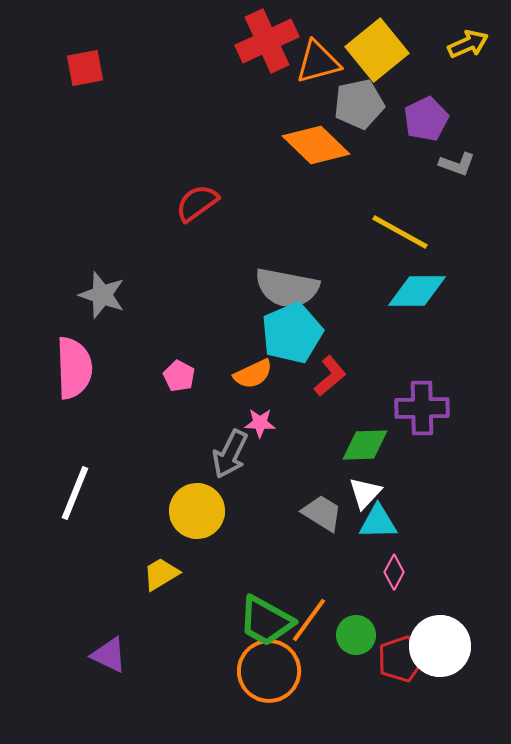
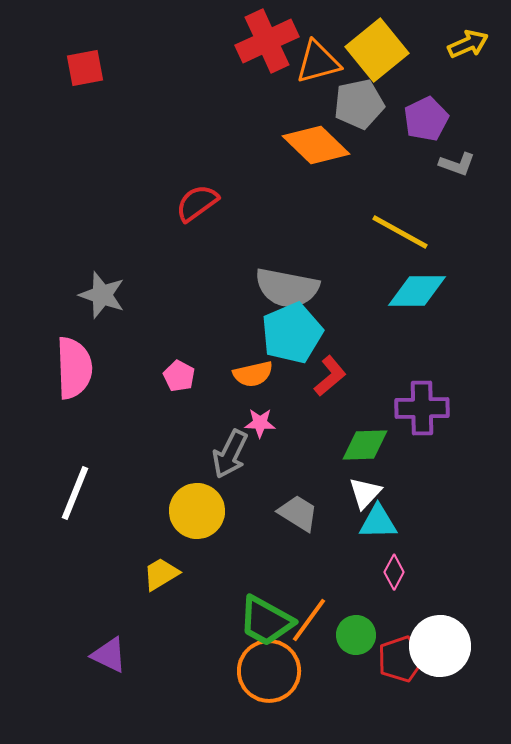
orange semicircle: rotated 12 degrees clockwise
gray trapezoid: moved 24 px left
